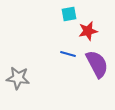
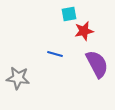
red star: moved 4 px left
blue line: moved 13 px left
